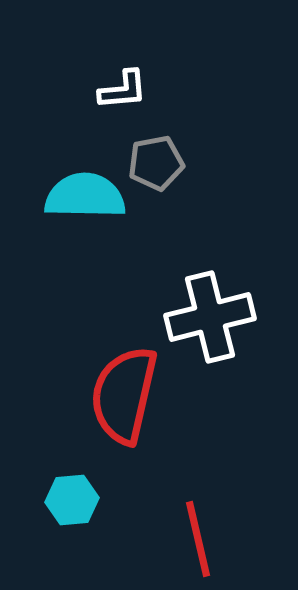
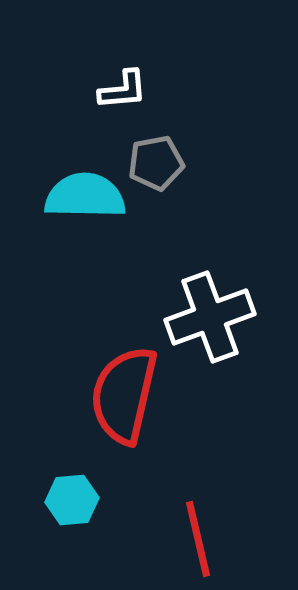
white cross: rotated 6 degrees counterclockwise
